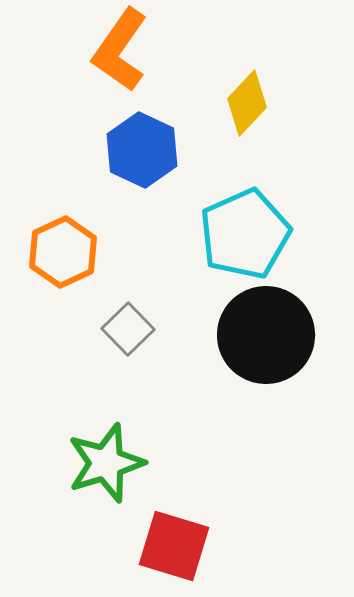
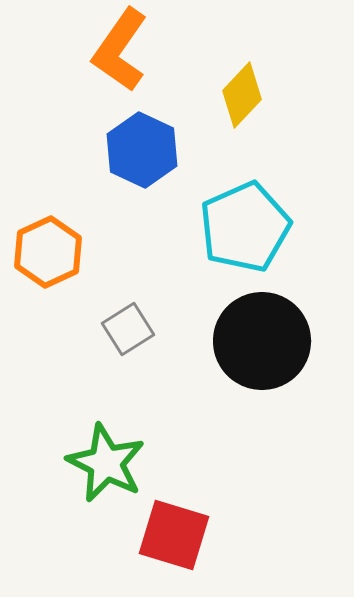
yellow diamond: moved 5 px left, 8 px up
cyan pentagon: moved 7 px up
orange hexagon: moved 15 px left
gray square: rotated 12 degrees clockwise
black circle: moved 4 px left, 6 px down
green star: rotated 28 degrees counterclockwise
red square: moved 11 px up
